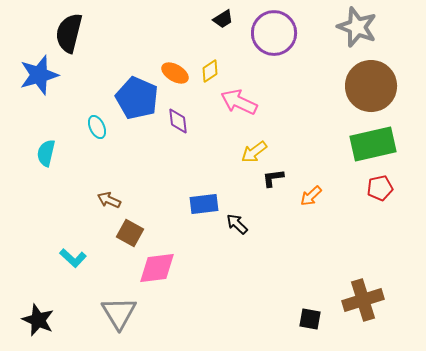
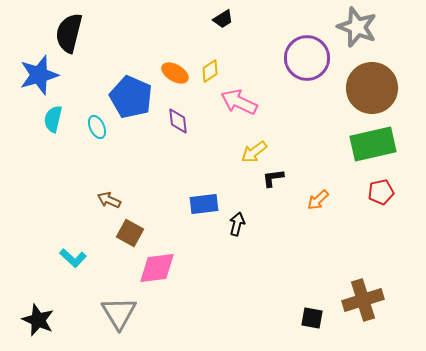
purple circle: moved 33 px right, 25 px down
brown circle: moved 1 px right, 2 px down
blue pentagon: moved 6 px left, 1 px up
cyan semicircle: moved 7 px right, 34 px up
red pentagon: moved 1 px right, 4 px down
orange arrow: moved 7 px right, 4 px down
black arrow: rotated 60 degrees clockwise
black square: moved 2 px right, 1 px up
